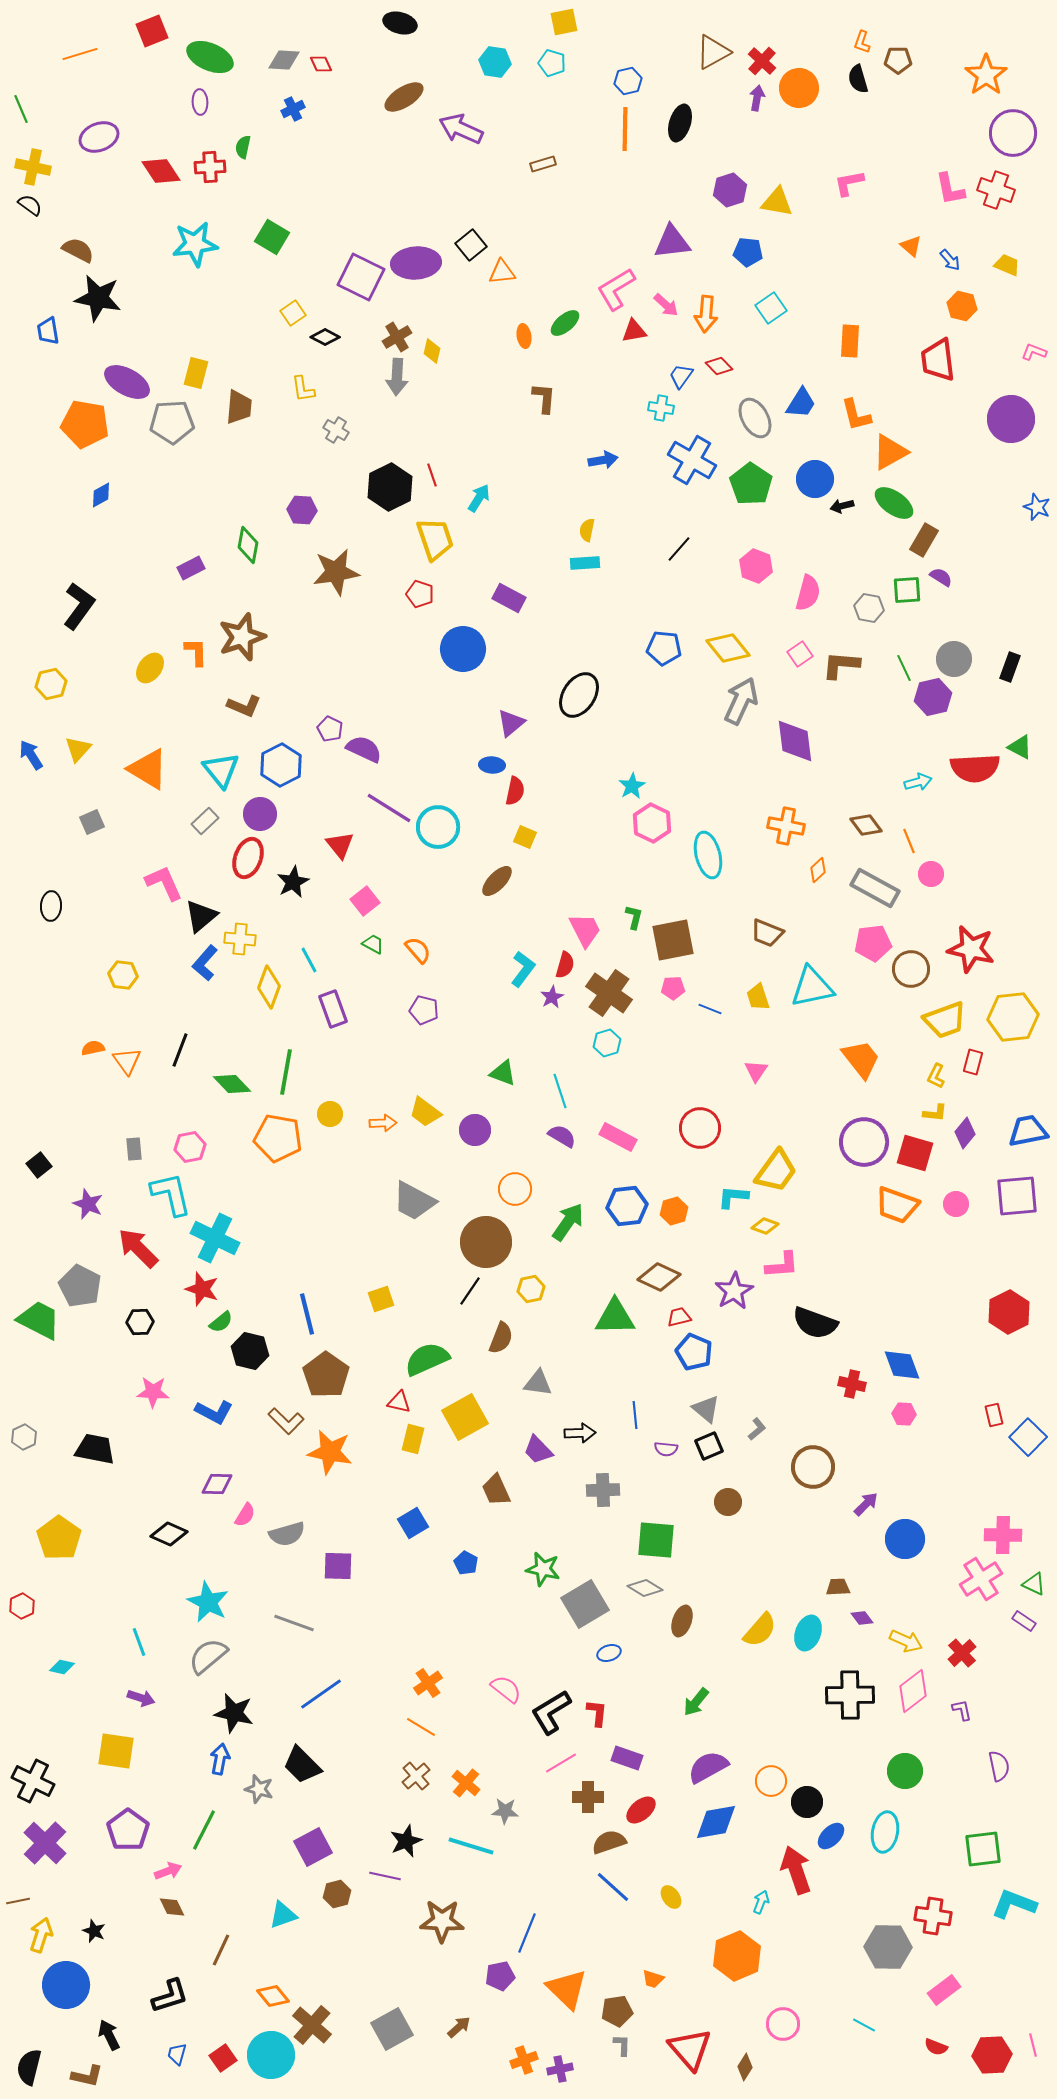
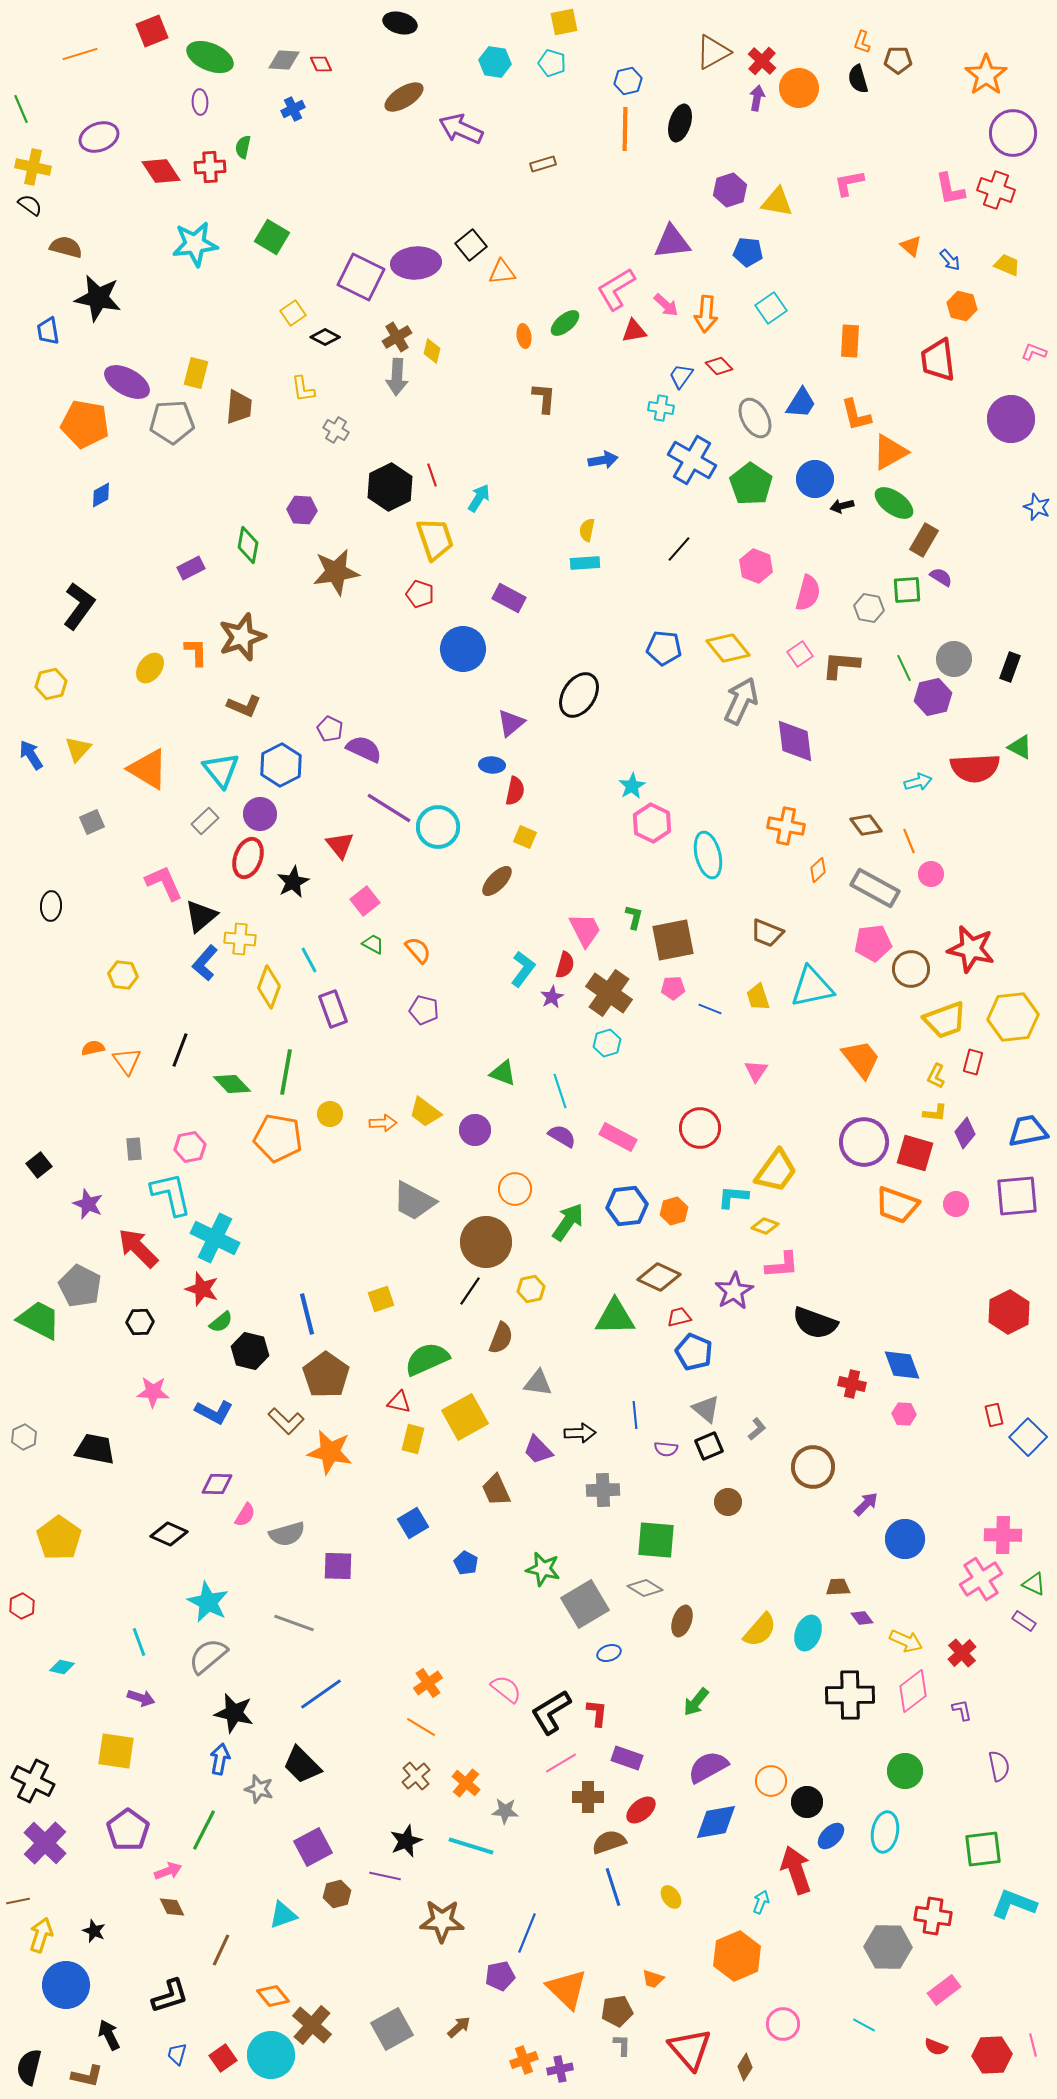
brown semicircle at (78, 250): moved 12 px left, 3 px up; rotated 12 degrees counterclockwise
blue line at (613, 1887): rotated 30 degrees clockwise
